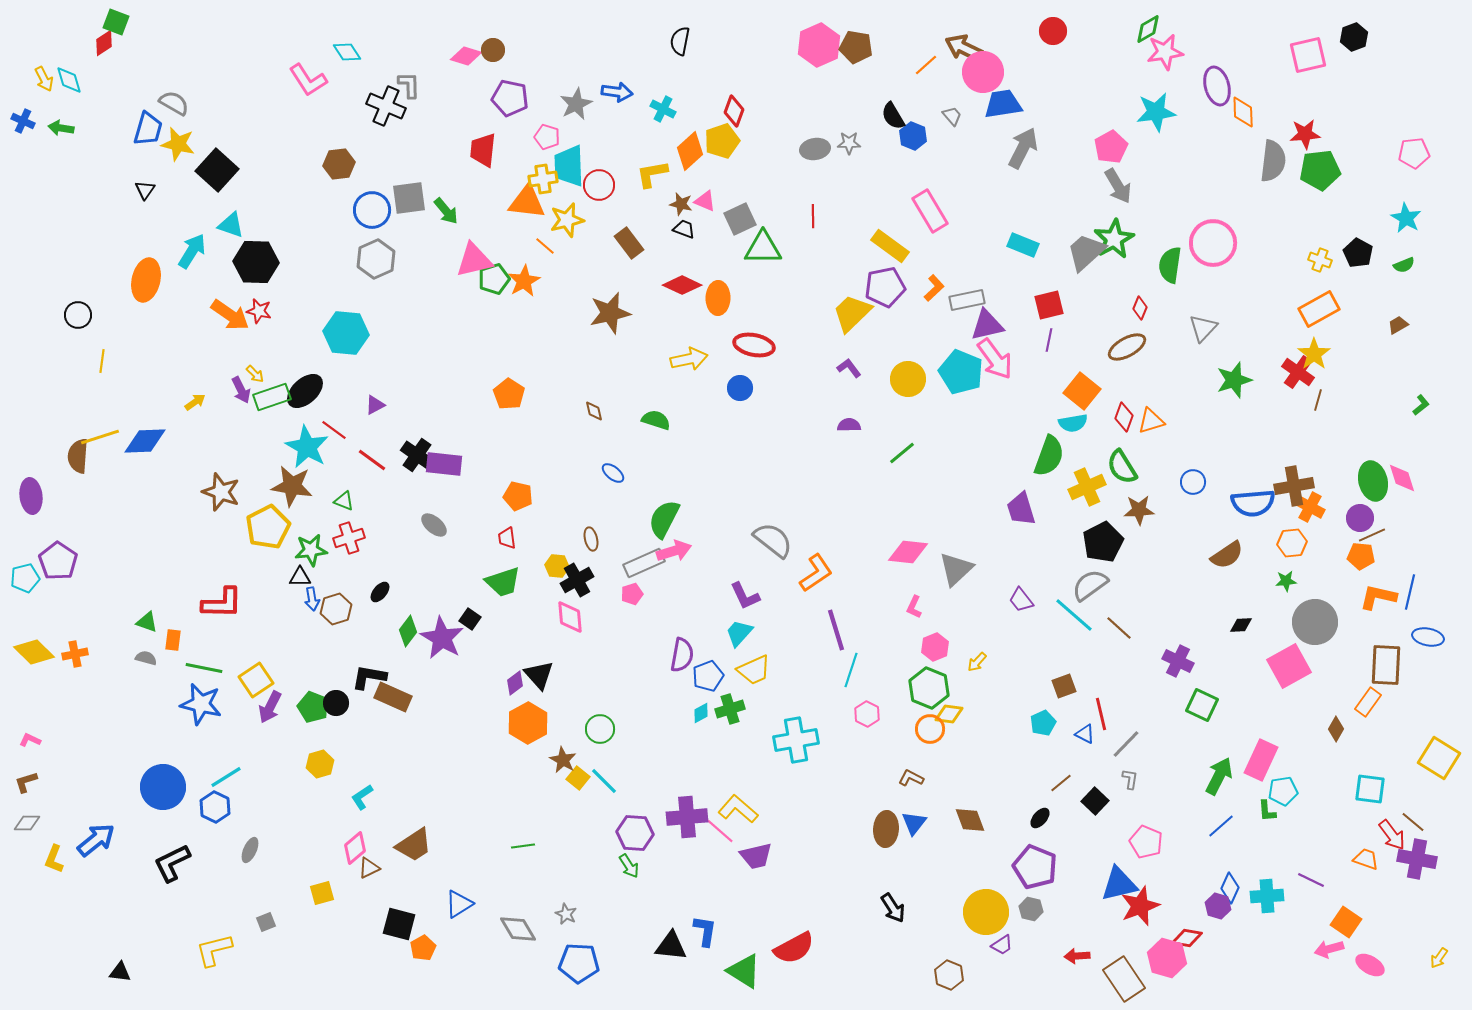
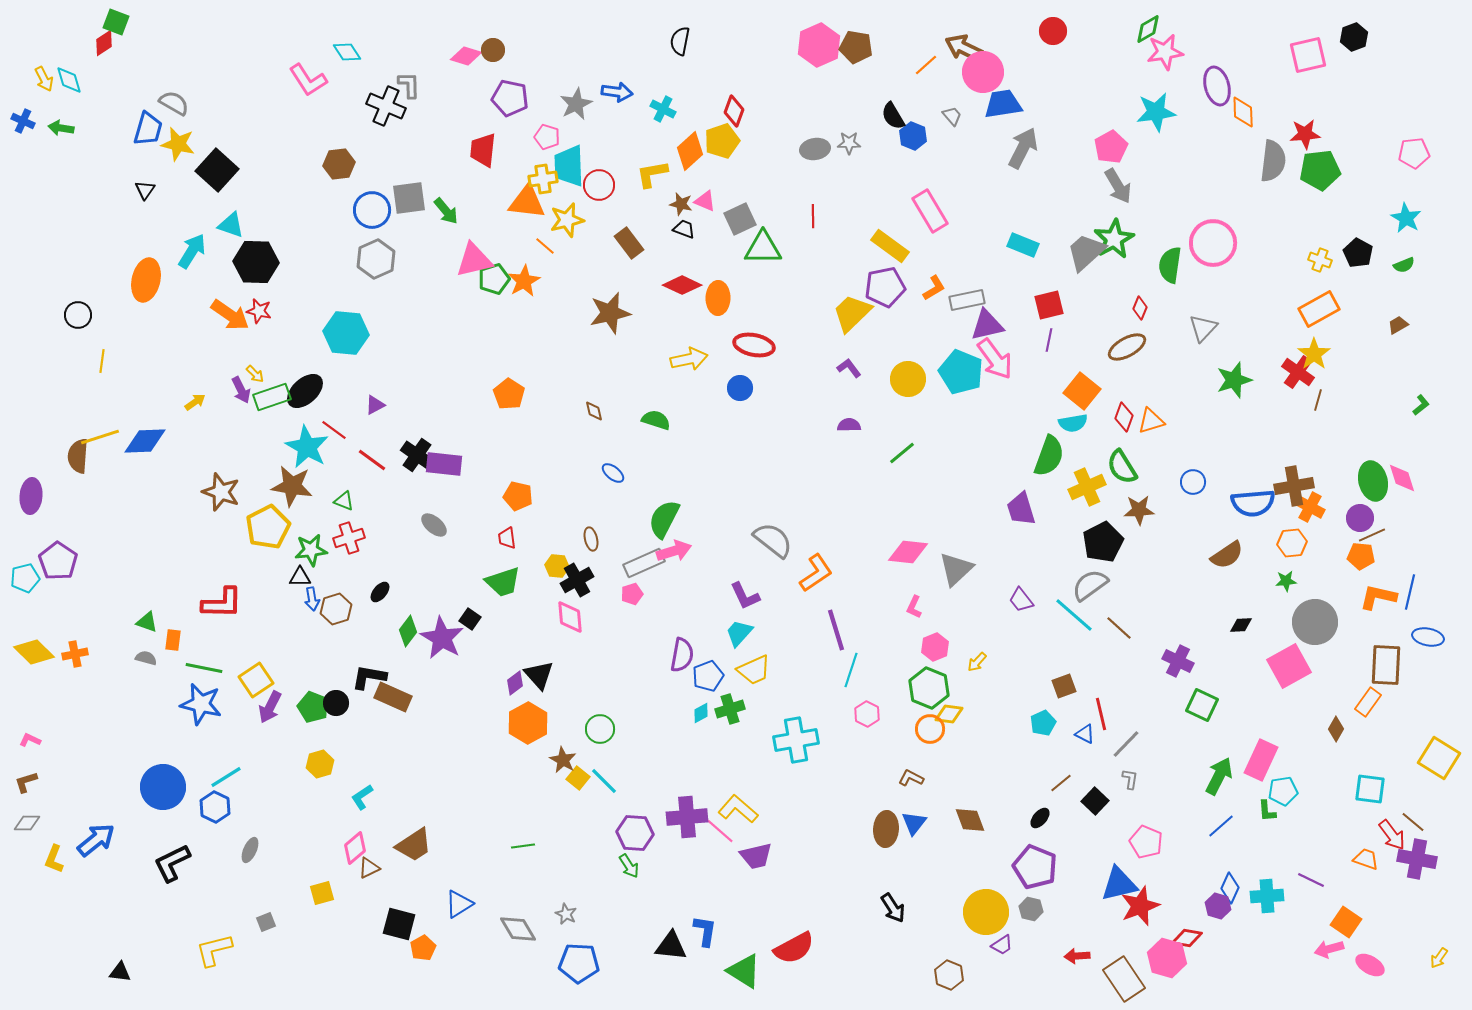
orange L-shape at (934, 288): rotated 12 degrees clockwise
purple ellipse at (31, 496): rotated 12 degrees clockwise
